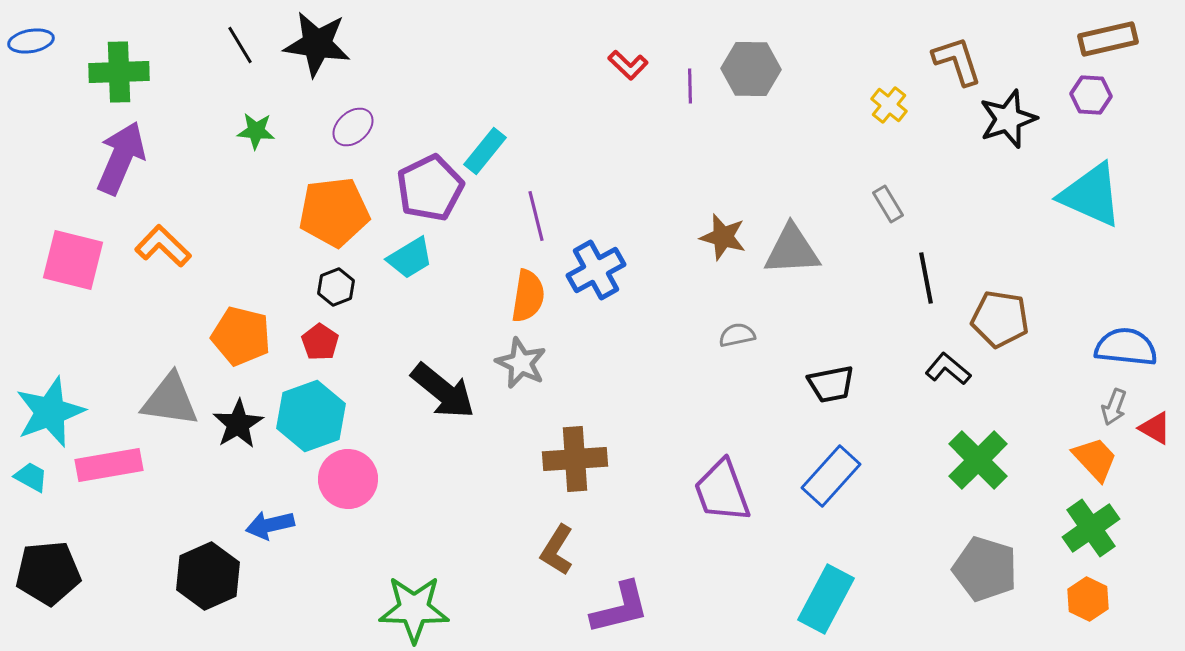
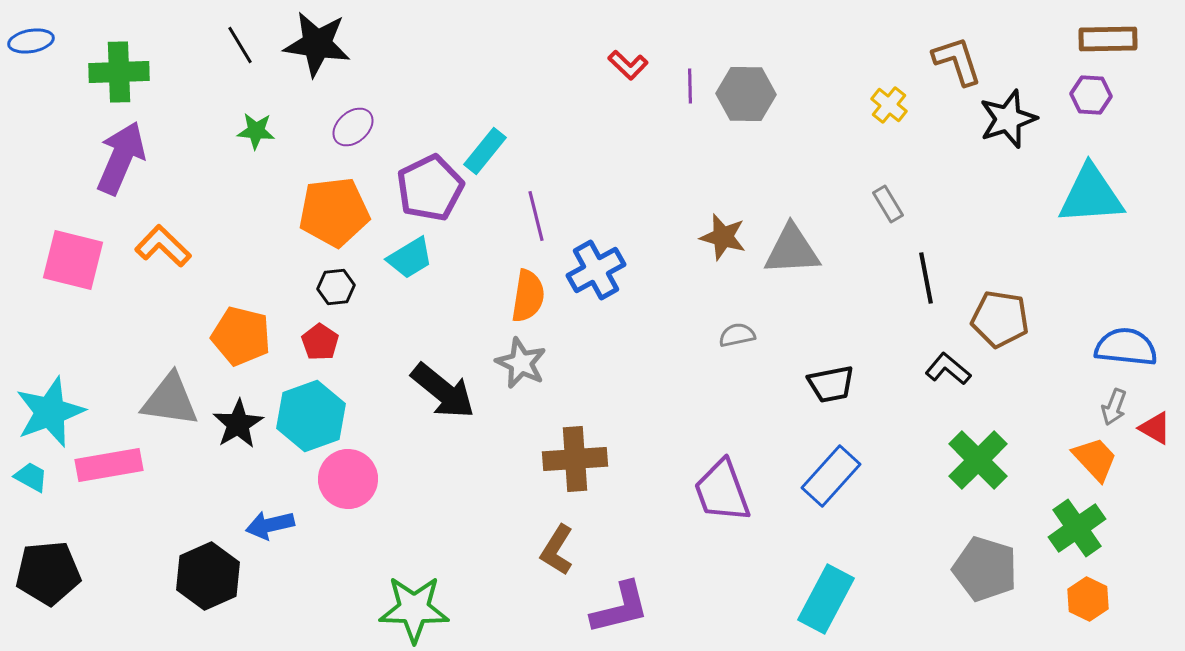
brown rectangle at (1108, 39): rotated 12 degrees clockwise
gray hexagon at (751, 69): moved 5 px left, 25 px down
cyan triangle at (1091, 195): rotated 28 degrees counterclockwise
black hexagon at (336, 287): rotated 15 degrees clockwise
green cross at (1091, 528): moved 14 px left
